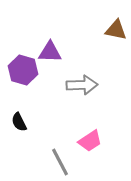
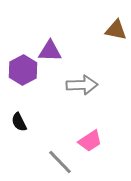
purple triangle: moved 1 px up
purple hexagon: rotated 16 degrees clockwise
gray line: rotated 16 degrees counterclockwise
